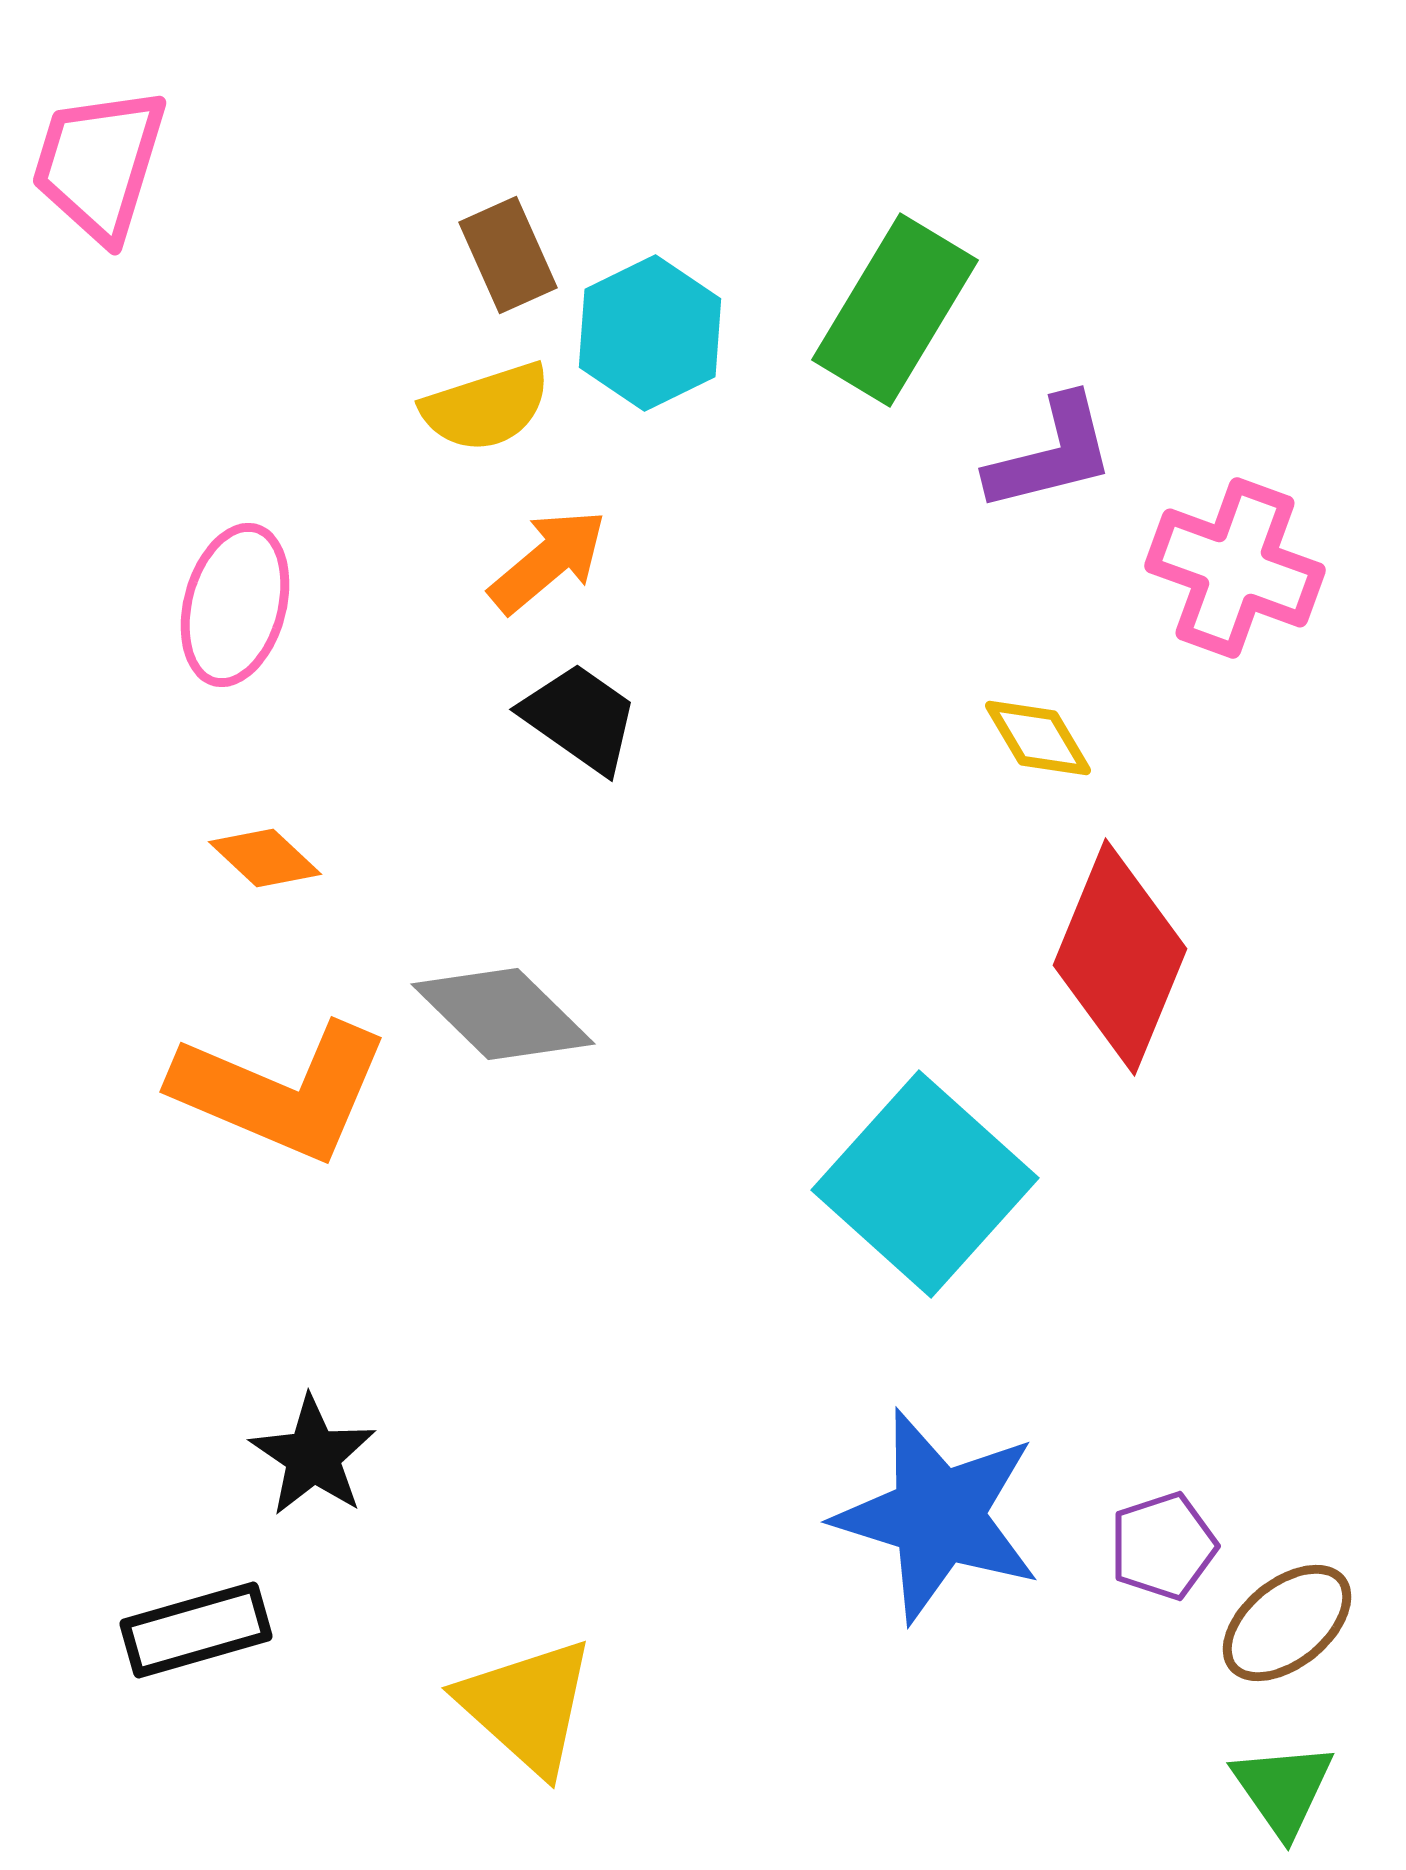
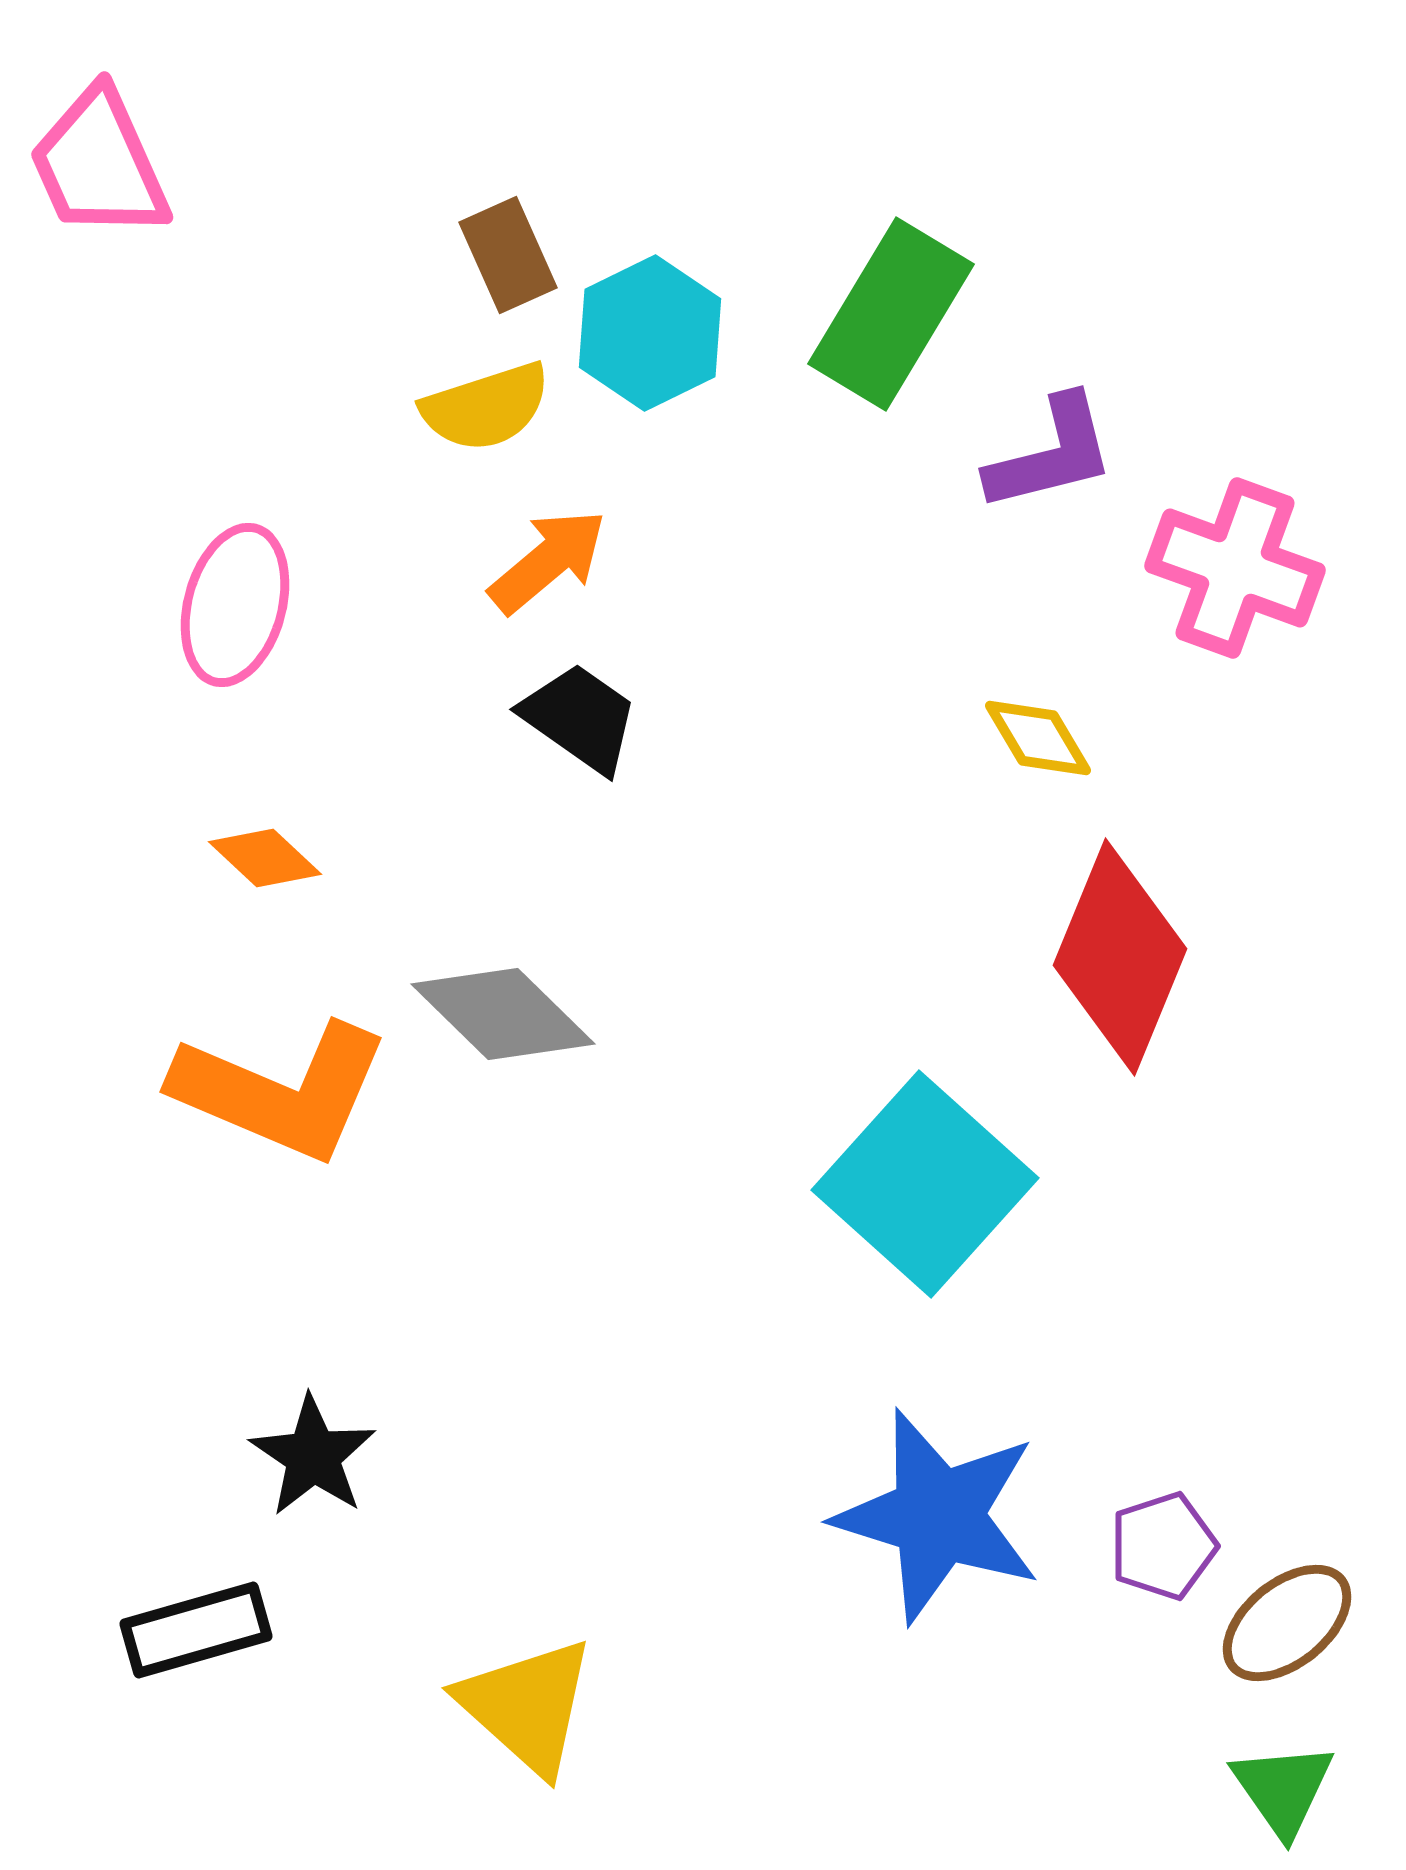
pink trapezoid: rotated 41 degrees counterclockwise
green rectangle: moved 4 px left, 4 px down
